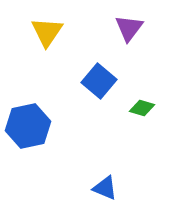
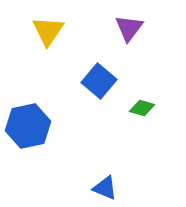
yellow triangle: moved 1 px right, 1 px up
